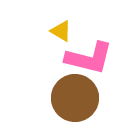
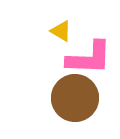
pink L-shape: rotated 12 degrees counterclockwise
